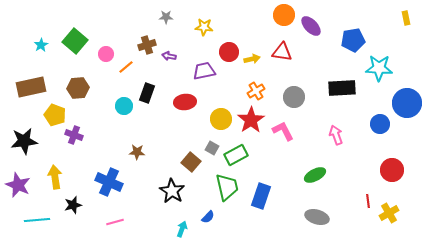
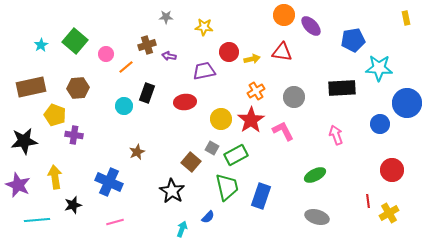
purple cross at (74, 135): rotated 12 degrees counterclockwise
brown star at (137, 152): rotated 28 degrees counterclockwise
